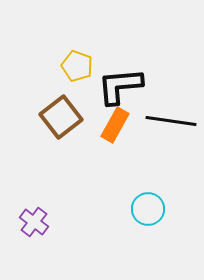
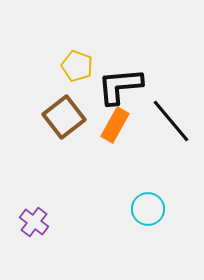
brown square: moved 3 px right
black line: rotated 42 degrees clockwise
